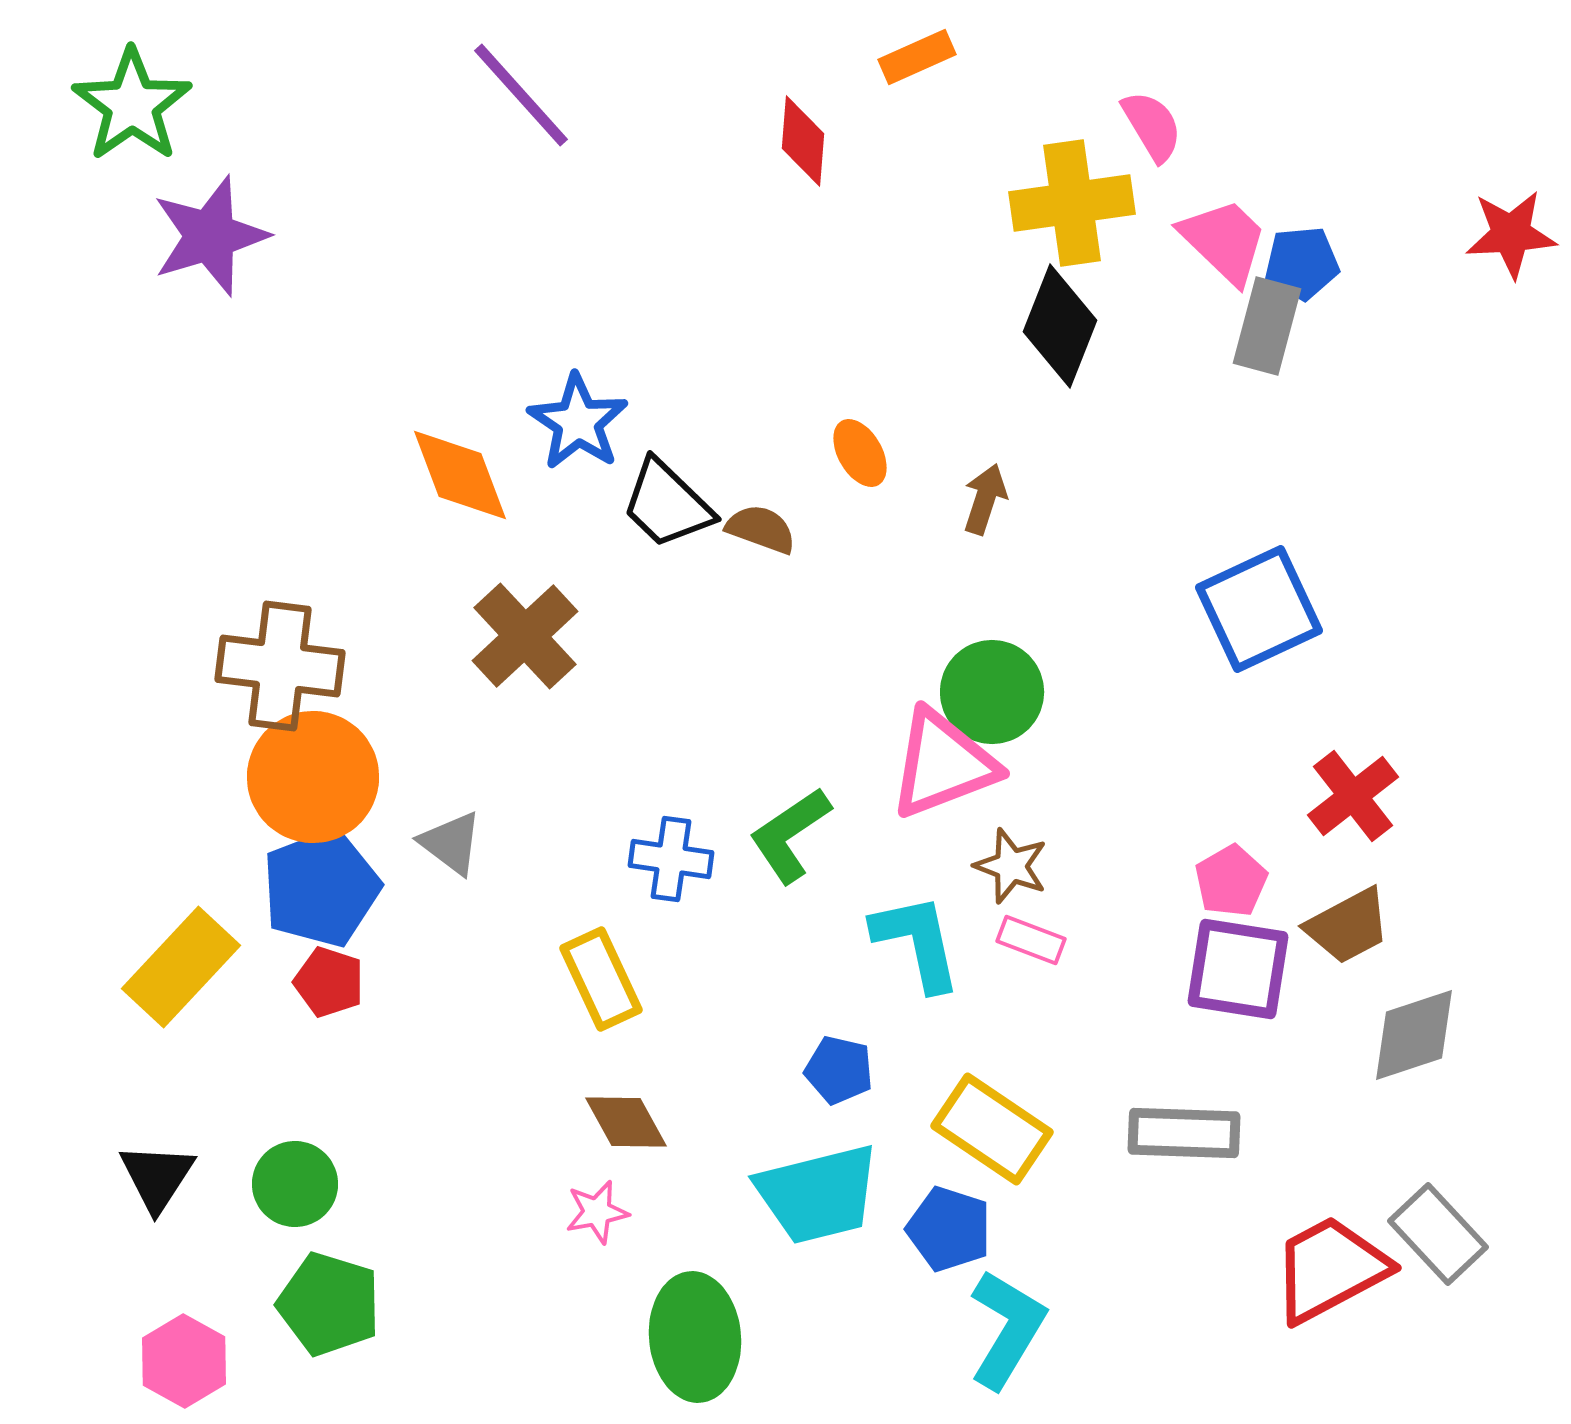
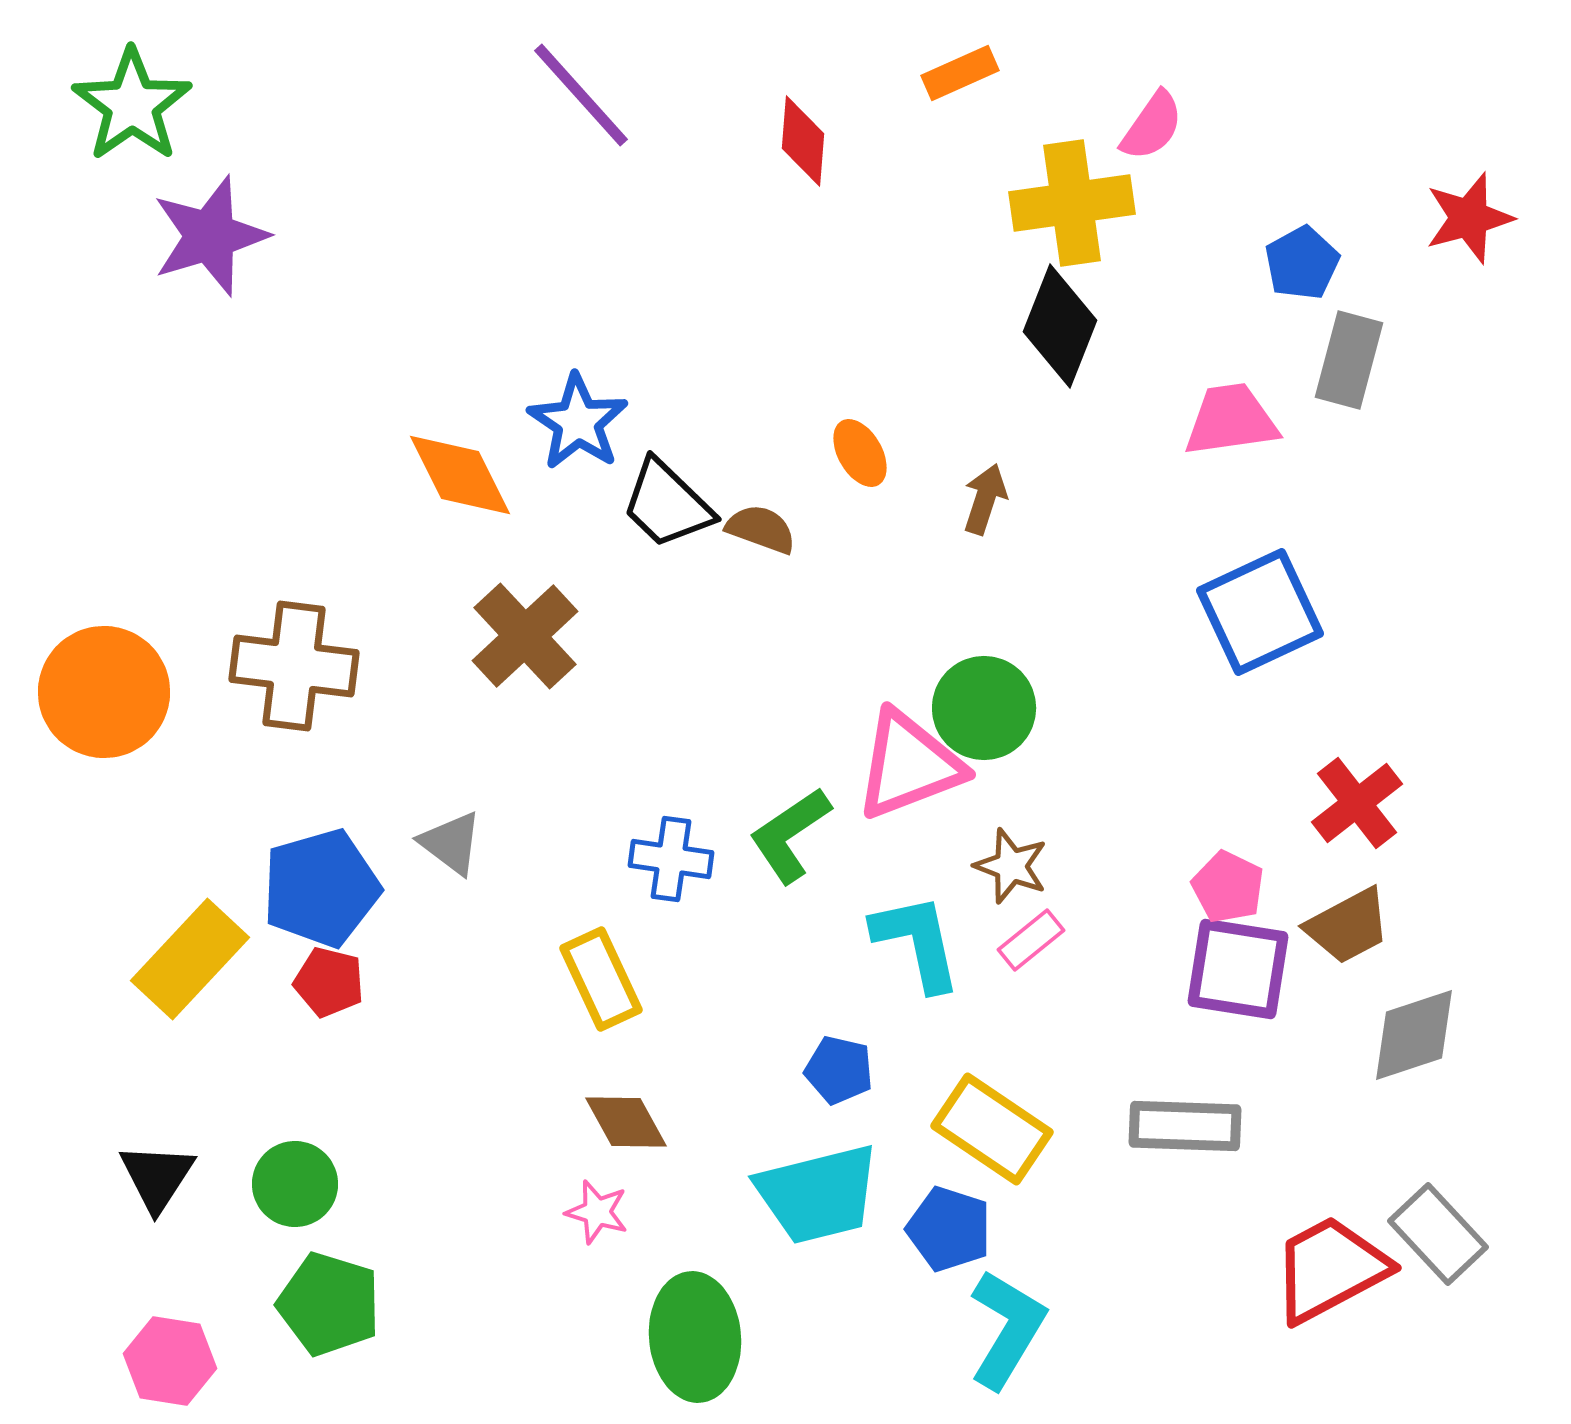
orange rectangle at (917, 57): moved 43 px right, 16 px down
purple line at (521, 95): moved 60 px right
pink semicircle at (1152, 126): rotated 66 degrees clockwise
red star at (1511, 234): moved 42 px left, 16 px up; rotated 12 degrees counterclockwise
pink trapezoid at (1224, 241): moved 7 px right, 179 px down; rotated 52 degrees counterclockwise
blue pentagon at (1302, 263): rotated 24 degrees counterclockwise
gray rectangle at (1267, 326): moved 82 px right, 34 px down
orange diamond at (460, 475): rotated 6 degrees counterclockwise
blue square at (1259, 609): moved 1 px right, 3 px down
brown cross at (280, 666): moved 14 px right
green circle at (992, 692): moved 8 px left, 16 px down
pink triangle at (943, 764): moved 34 px left, 1 px down
orange circle at (313, 777): moved 209 px left, 85 px up
red cross at (1353, 796): moved 4 px right, 7 px down
pink pentagon at (1231, 881): moved 3 px left, 6 px down; rotated 16 degrees counterclockwise
blue pentagon at (321, 888): rotated 5 degrees clockwise
pink rectangle at (1031, 940): rotated 60 degrees counterclockwise
yellow rectangle at (181, 967): moved 9 px right, 8 px up
red pentagon at (329, 982): rotated 4 degrees counterclockwise
gray rectangle at (1184, 1133): moved 1 px right, 7 px up
pink star at (597, 1212): rotated 28 degrees clockwise
pink hexagon at (184, 1361): moved 14 px left; rotated 20 degrees counterclockwise
